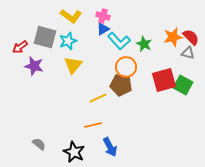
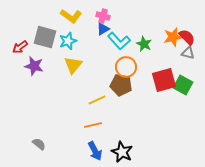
red semicircle: moved 4 px left
yellow line: moved 1 px left, 2 px down
blue arrow: moved 15 px left, 4 px down
black star: moved 48 px right
